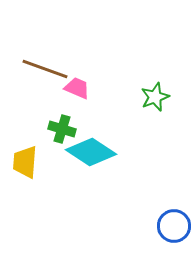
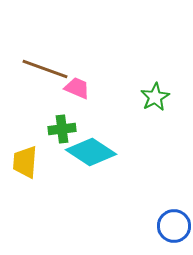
green star: rotated 8 degrees counterclockwise
green cross: rotated 24 degrees counterclockwise
